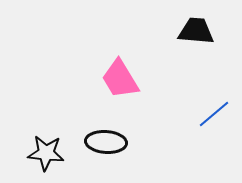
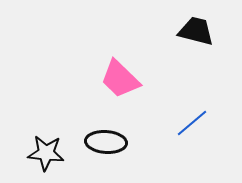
black trapezoid: rotated 9 degrees clockwise
pink trapezoid: rotated 15 degrees counterclockwise
blue line: moved 22 px left, 9 px down
